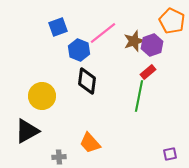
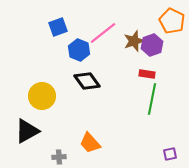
red rectangle: moved 1 px left, 2 px down; rotated 49 degrees clockwise
black diamond: rotated 44 degrees counterclockwise
green line: moved 13 px right, 3 px down
